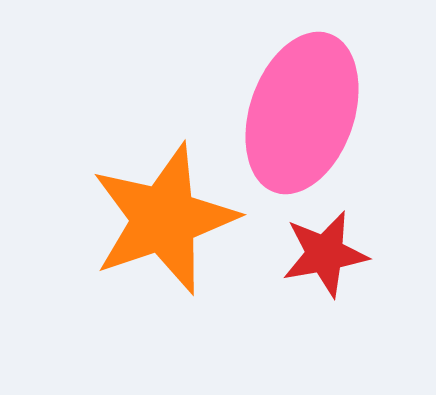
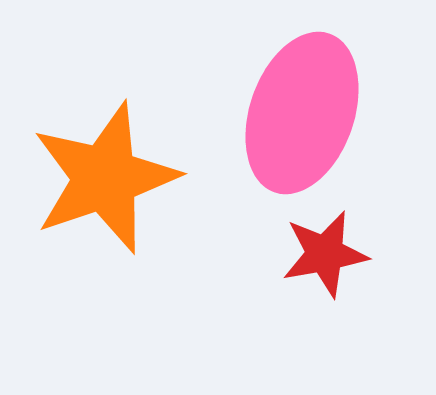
orange star: moved 59 px left, 41 px up
